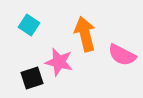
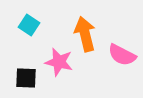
black square: moved 6 px left; rotated 20 degrees clockwise
